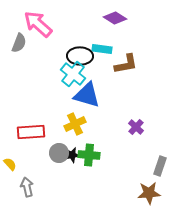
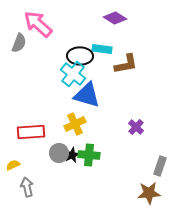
black star: rotated 14 degrees counterclockwise
yellow semicircle: moved 3 px right, 1 px down; rotated 72 degrees counterclockwise
